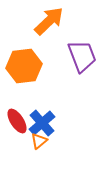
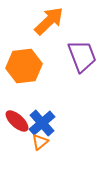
red ellipse: rotated 15 degrees counterclockwise
orange triangle: moved 1 px right, 1 px down
